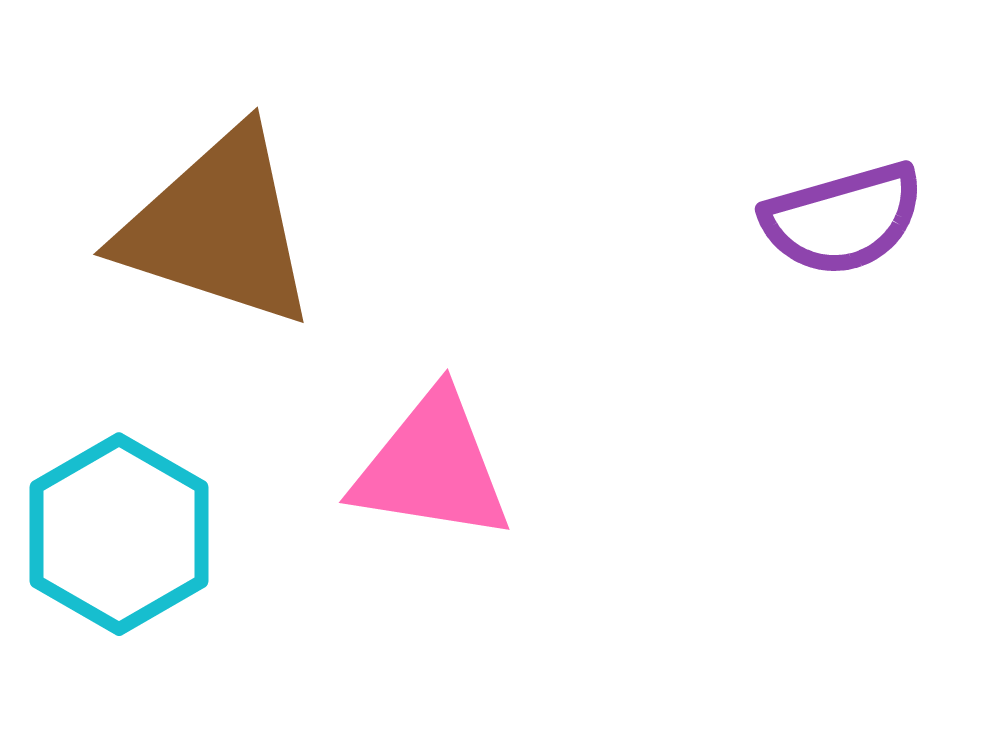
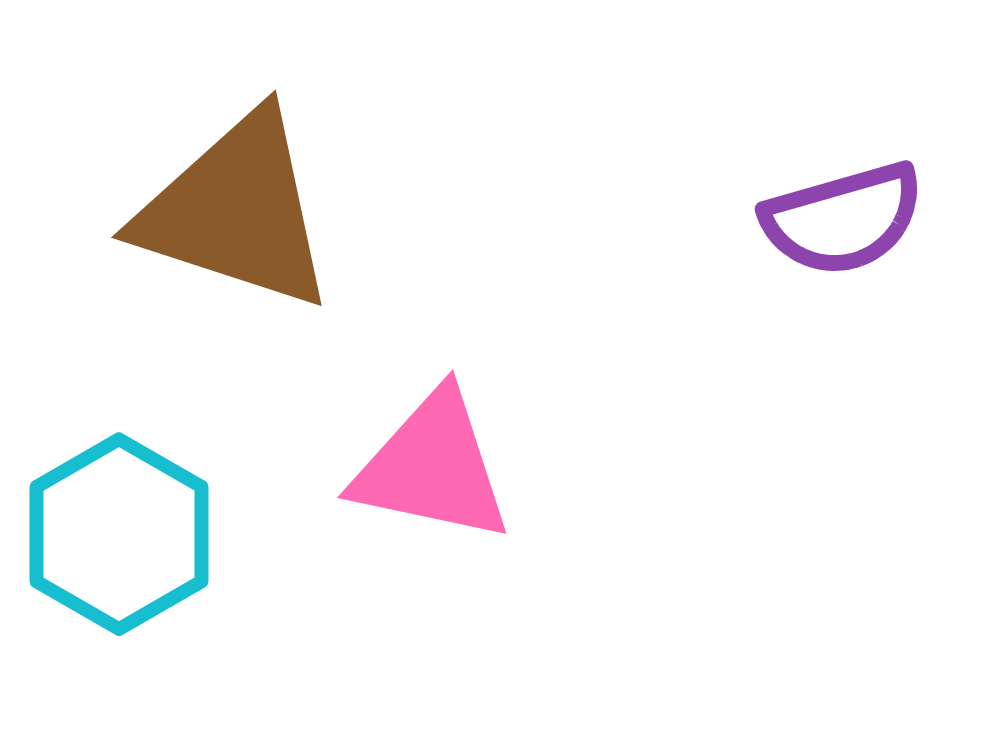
brown triangle: moved 18 px right, 17 px up
pink triangle: rotated 3 degrees clockwise
